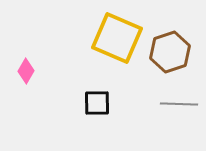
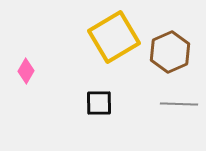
yellow square: moved 3 px left, 1 px up; rotated 36 degrees clockwise
brown hexagon: rotated 6 degrees counterclockwise
black square: moved 2 px right
